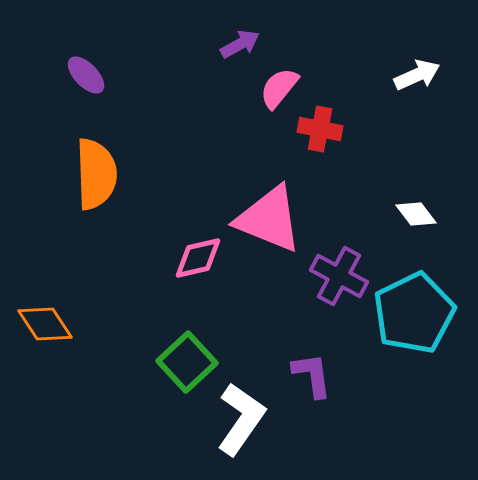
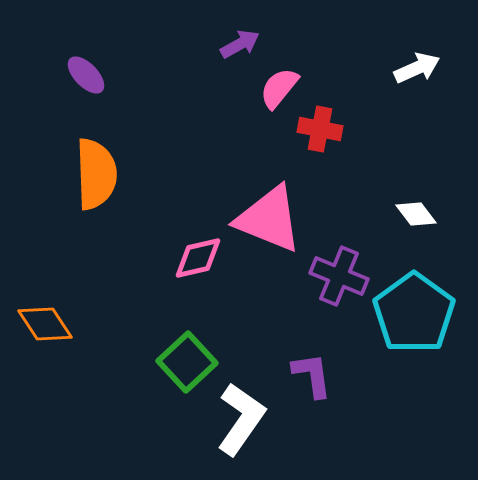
white arrow: moved 7 px up
purple cross: rotated 6 degrees counterclockwise
cyan pentagon: rotated 10 degrees counterclockwise
